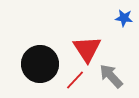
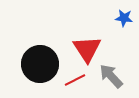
red line: rotated 20 degrees clockwise
